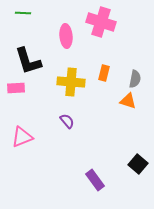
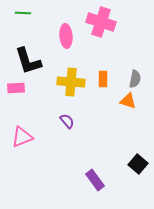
orange rectangle: moved 1 px left, 6 px down; rotated 14 degrees counterclockwise
